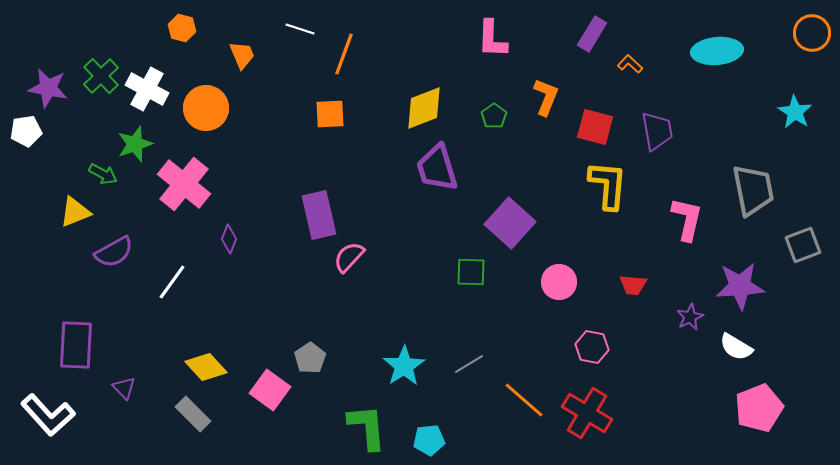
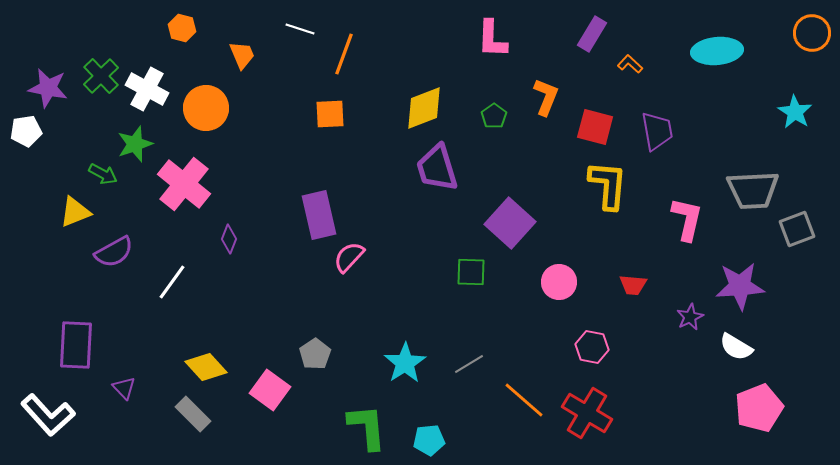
gray trapezoid at (753, 190): rotated 98 degrees clockwise
gray square at (803, 245): moved 6 px left, 16 px up
gray pentagon at (310, 358): moved 5 px right, 4 px up
cyan star at (404, 366): moved 1 px right, 3 px up
